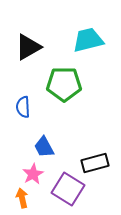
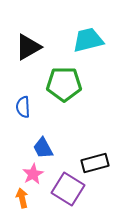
blue trapezoid: moved 1 px left, 1 px down
